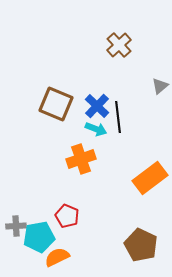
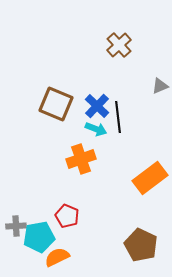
gray triangle: rotated 18 degrees clockwise
